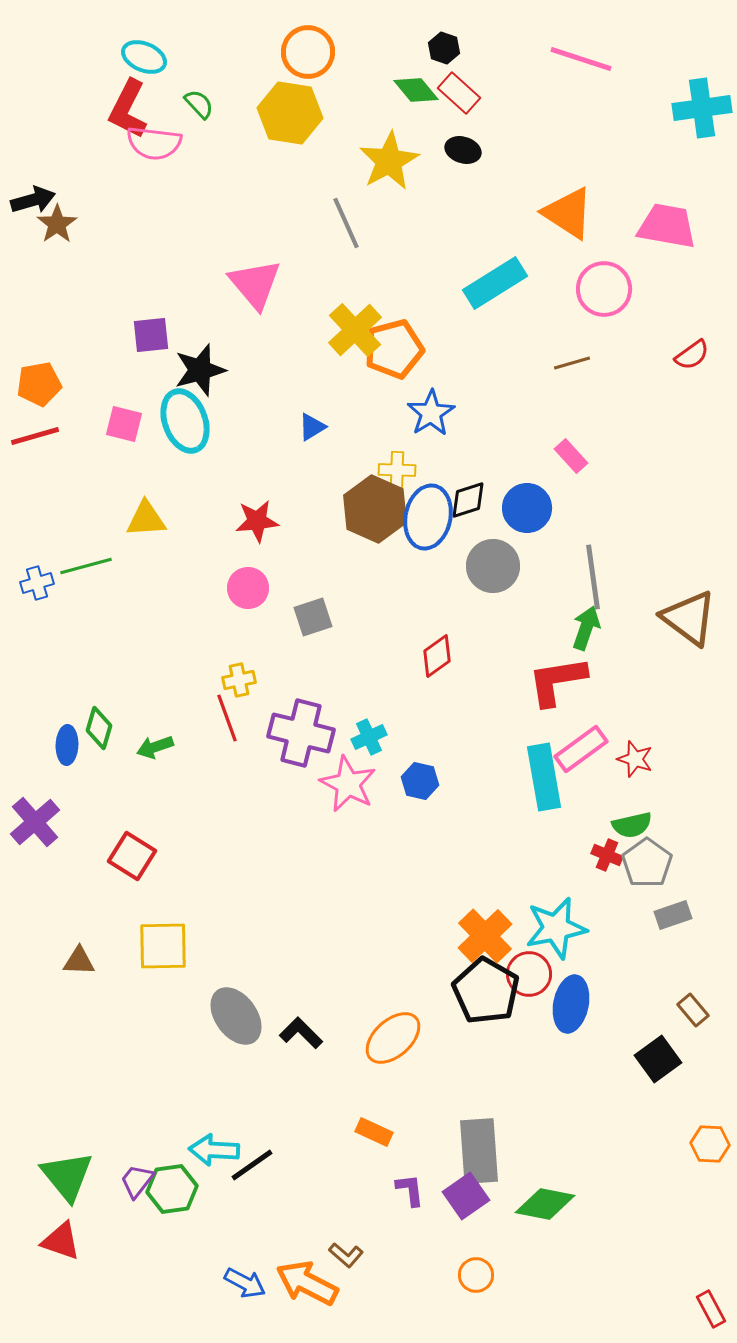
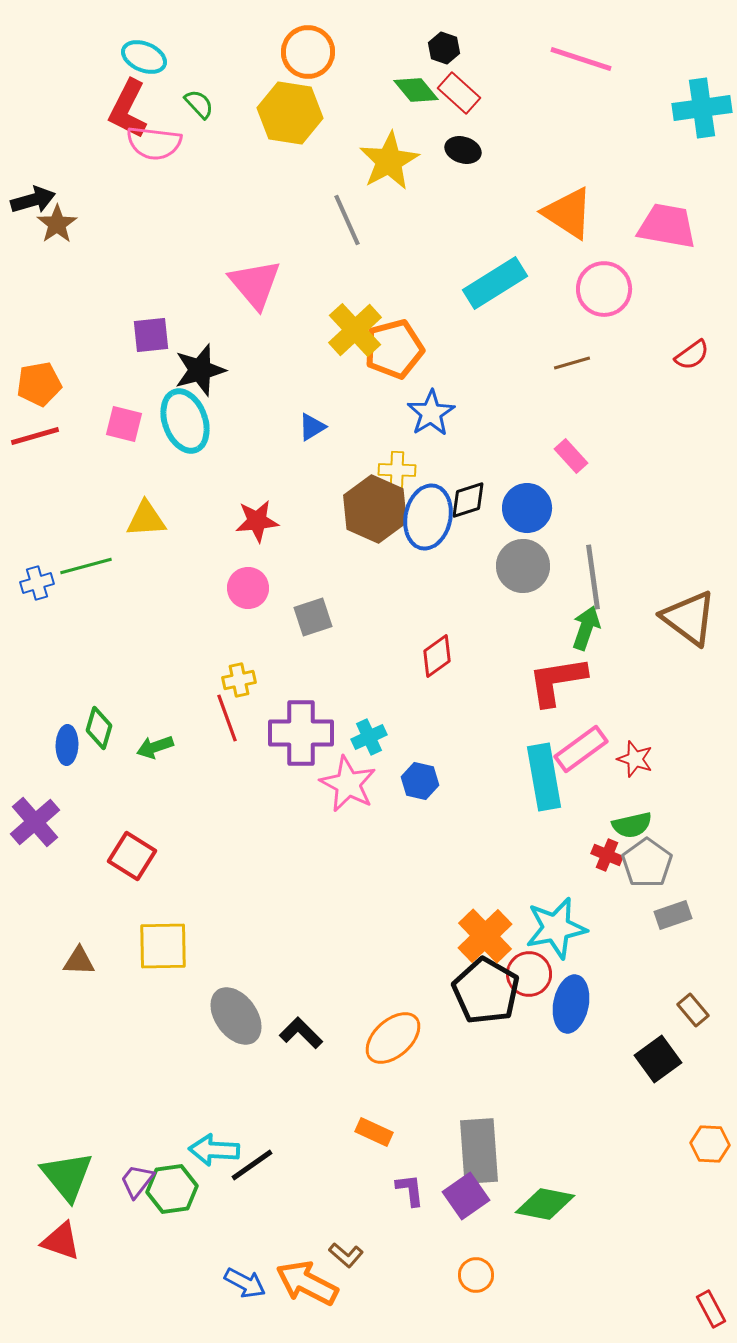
gray line at (346, 223): moved 1 px right, 3 px up
gray circle at (493, 566): moved 30 px right
purple cross at (301, 733): rotated 14 degrees counterclockwise
